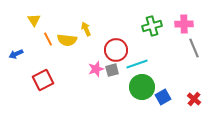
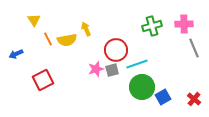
yellow semicircle: rotated 18 degrees counterclockwise
